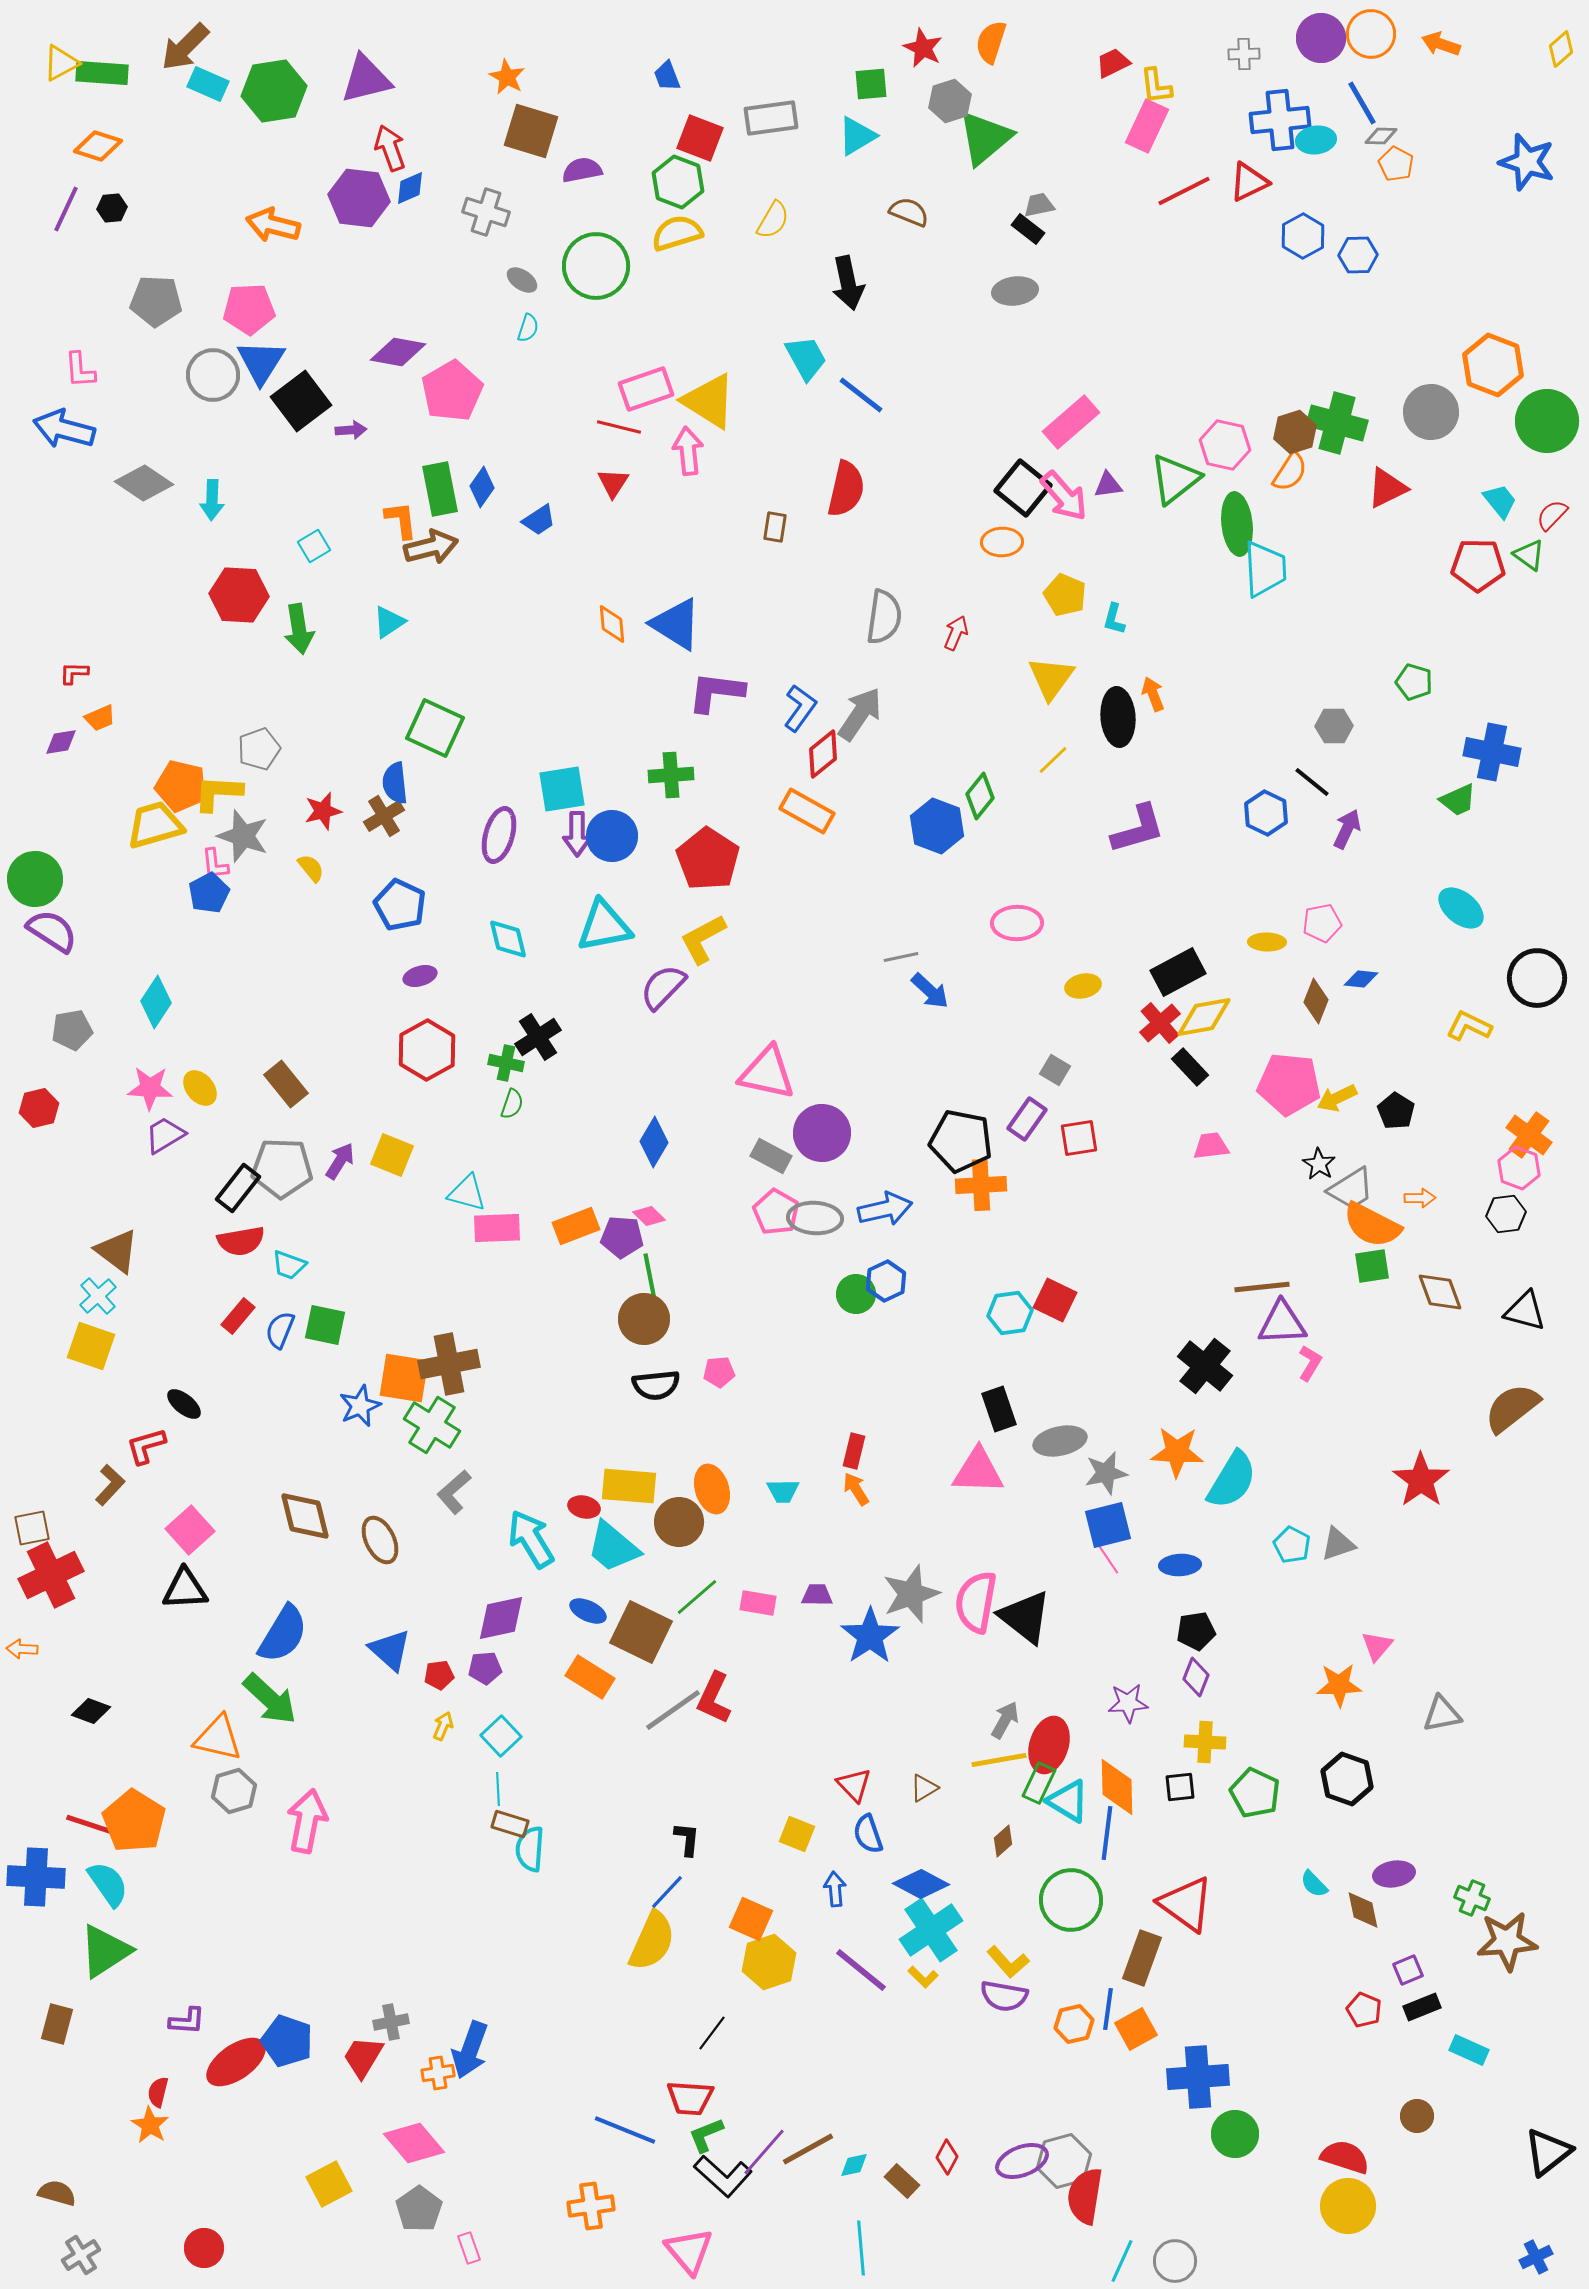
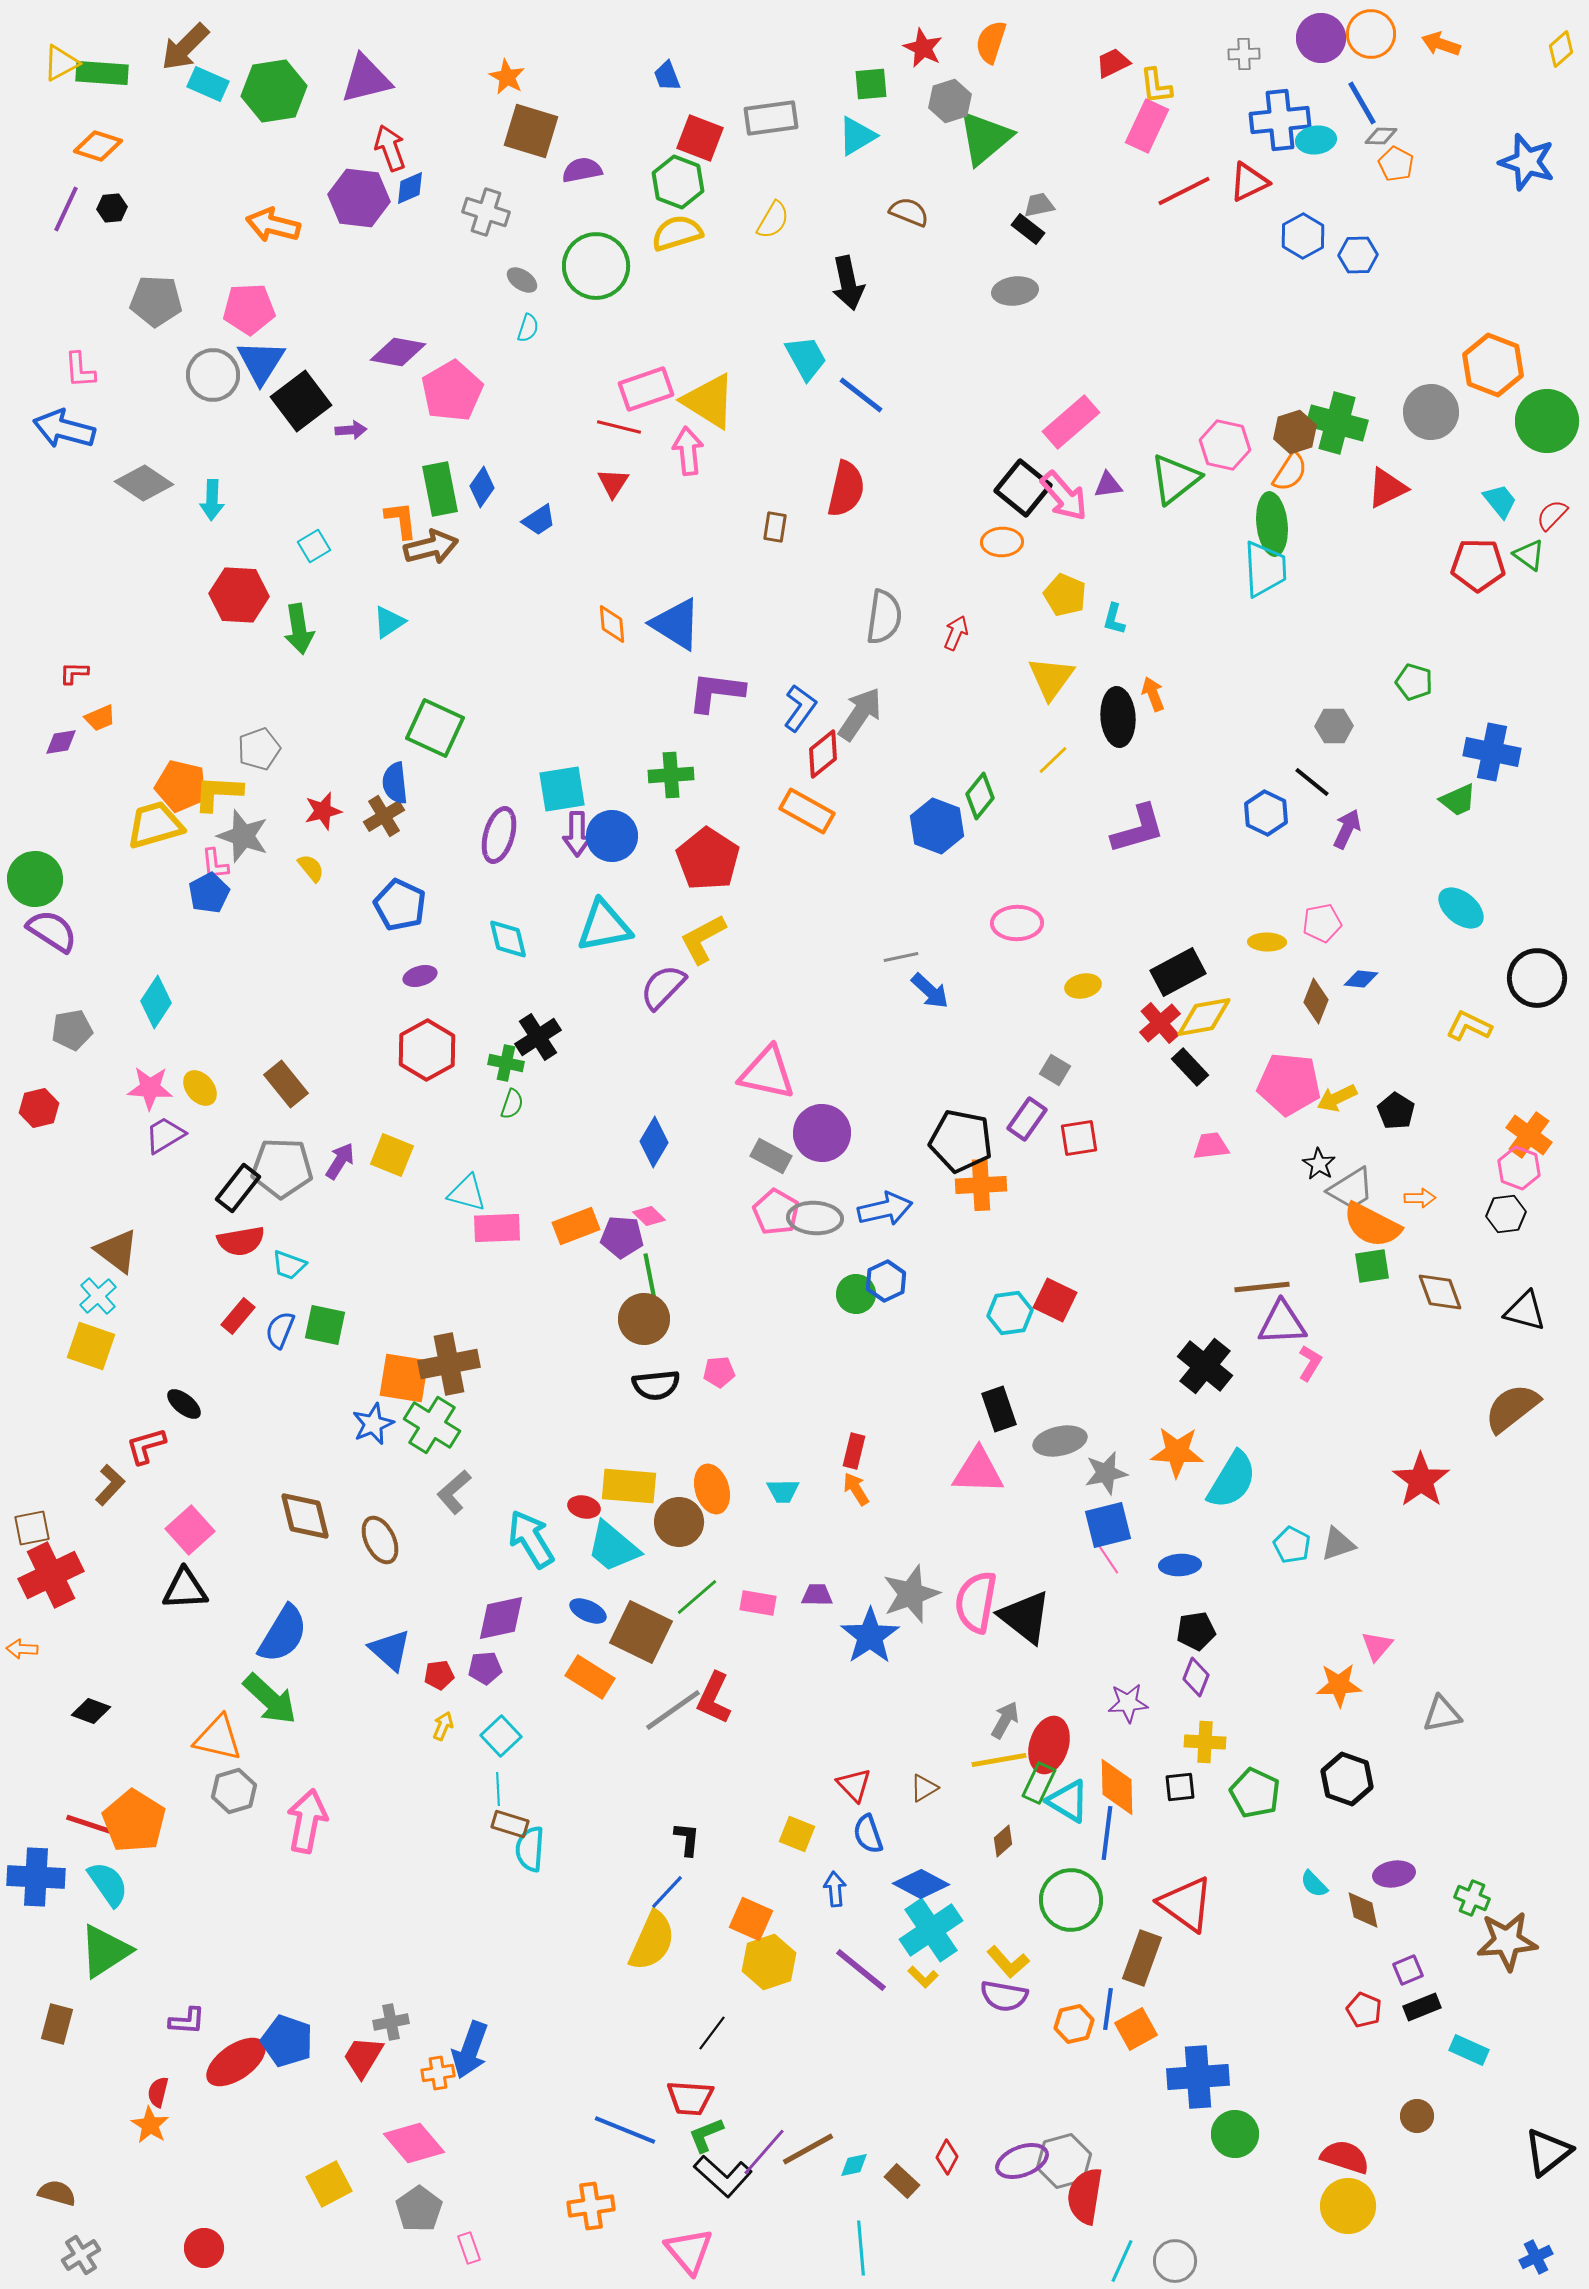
green ellipse at (1237, 524): moved 35 px right
blue star at (360, 1406): moved 13 px right, 18 px down
